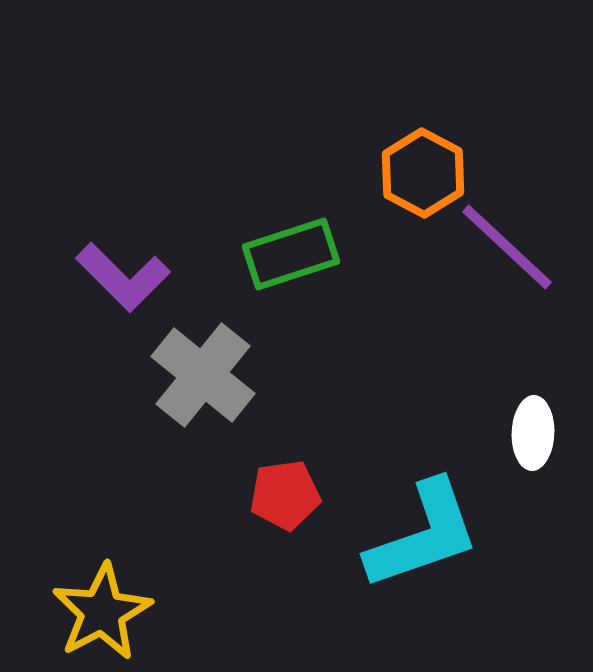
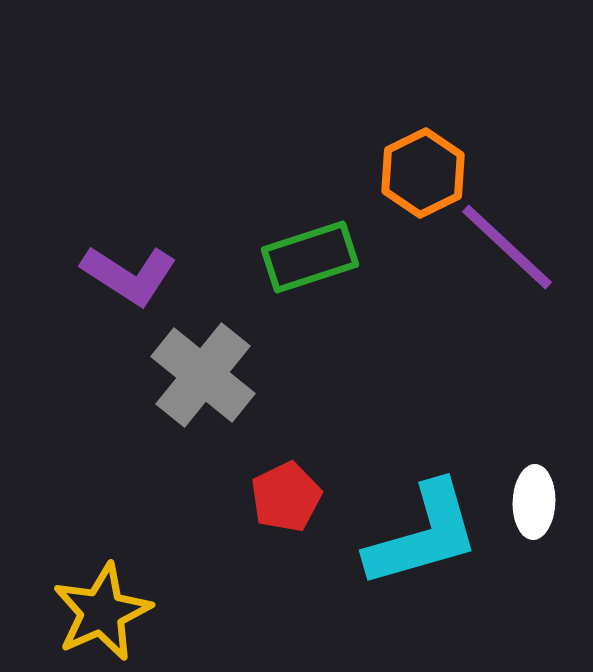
orange hexagon: rotated 6 degrees clockwise
green rectangle: moved 19 px right, 3 px down
purple L-shape: moved 6 px right, 2 px up; rotated 12 degrees counterclockwise
white ellipse: moved 1 px right, 69 px down
red pentagon: moved 1 px right, 2 px down; rotated 18 degrees counterclockwise
cyan L-shape: rotated 3 degrees clockwise
yellow star: rotated 4 degrees clockwise
